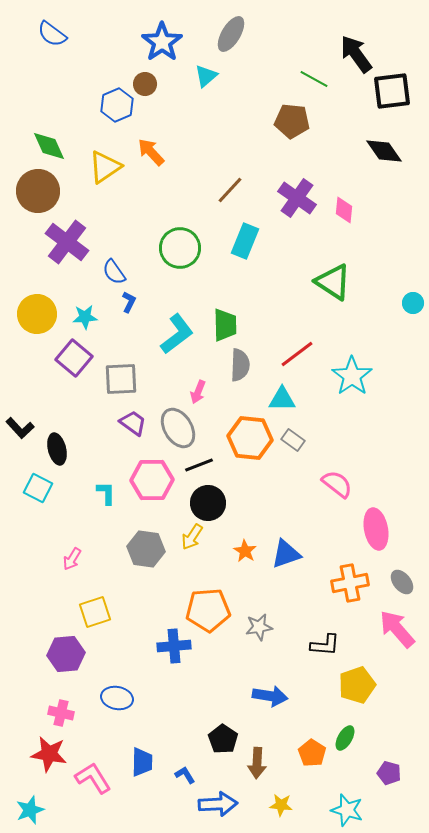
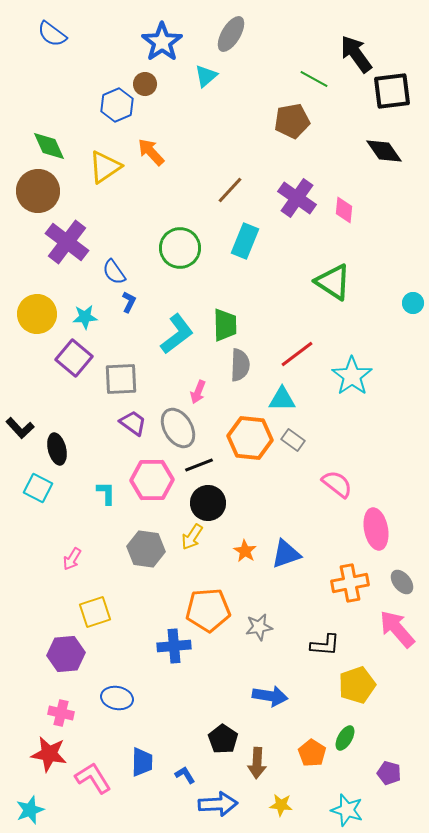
brown pentagon at (292, 121): rotated 16 degrees counterclockwise
